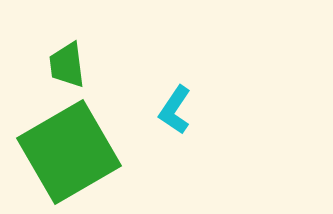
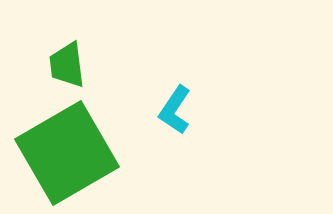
green square: moved 2 px left, 1 px down
